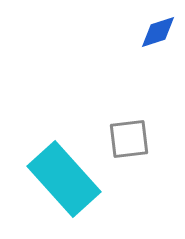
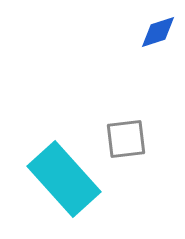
gray square: moved 3 px left
